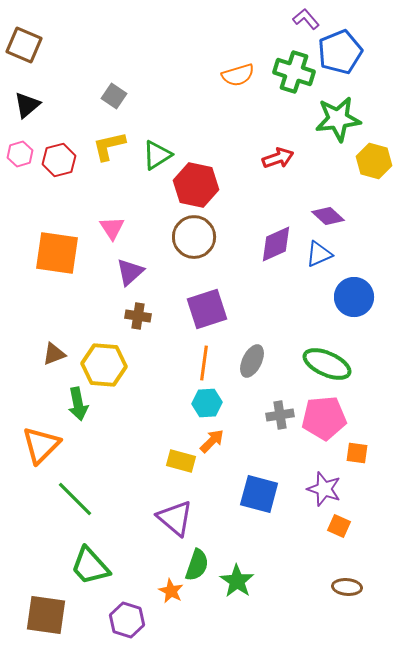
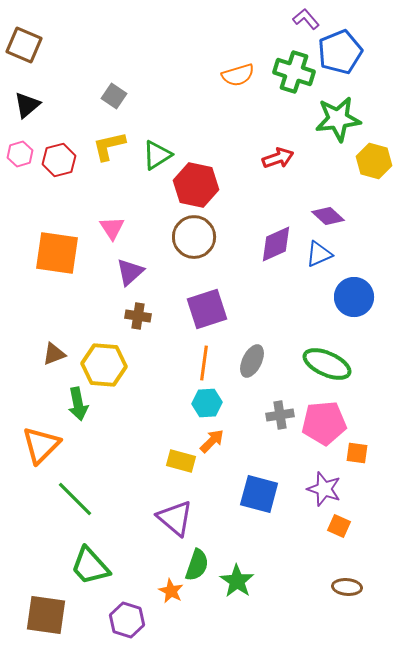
pink pentagon at (324, 418): moved 5 px down
